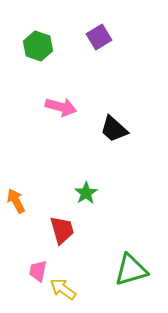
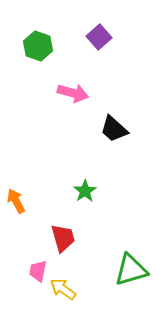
purple square: rotated 10 degrees counterclockwise
pink arrow: moved 12 px right, 14 px up
green star: moved 1 px left, 2 px up
red trapezoid: moved 1 px right, 8 px down
